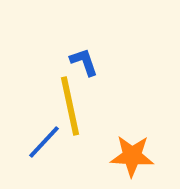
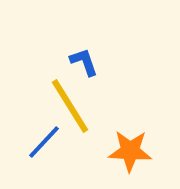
yellow line: rotated 20 degrees counterclockwise
orange star: moved 2 px left, 5 px up
